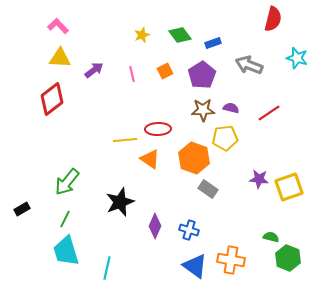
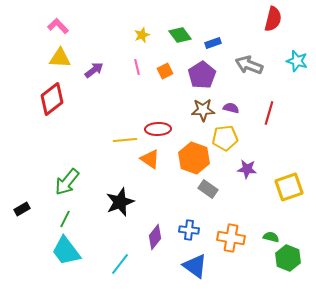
cyan star: moved 3 px down
pink line: moved 5 px right, 7 px up
red line: rotated 40 degrees counterclockwise
purple star: moved 12 px left, 10 px up
purple diamond: moved 11 px down; rotated 15 degrees clockwise
blue cross: rotated 12 degrees counterclockwise
cyan trapezoid: rotated 20 degrees counterclockwise
orange cross: moved 22 px up
cyan line: moved 13 px right, 4 px up; rotated 25 degrees clockwise
